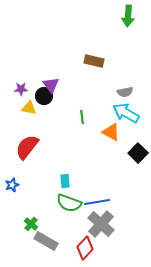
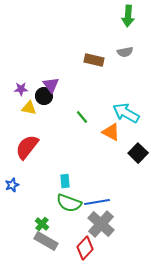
brown rectangle: moved 1 px up
gray semicircle: moved 40 px up
green line: rotated 32 degrees counterclockwise
green cross: moved 11 px right
